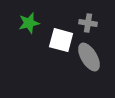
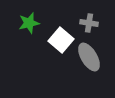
gray cross: moved 1 px right
white square: rotated 25 degrees clockwise
